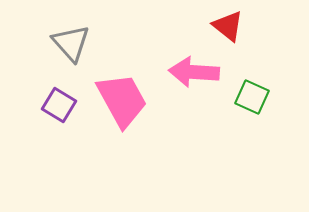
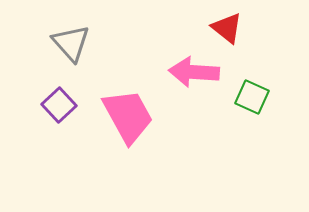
red triangle: moved 1 px left, 2 px down
pink trapezoid: moved 6 px right, 16 px down
purple square: rotated 16 degrees clockwise
